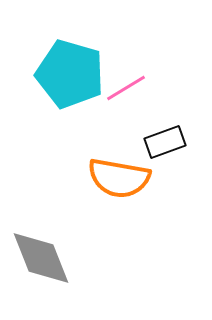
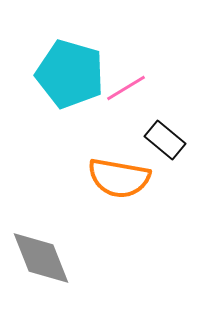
black rectangle: moved 2 px up; rotated 60 degrees clockwise
